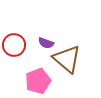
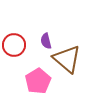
purple semicircle: moved 2 px up; rotated 56 degrees clockwise
pink pentagon: rotated 10 degrees counterclockwise
